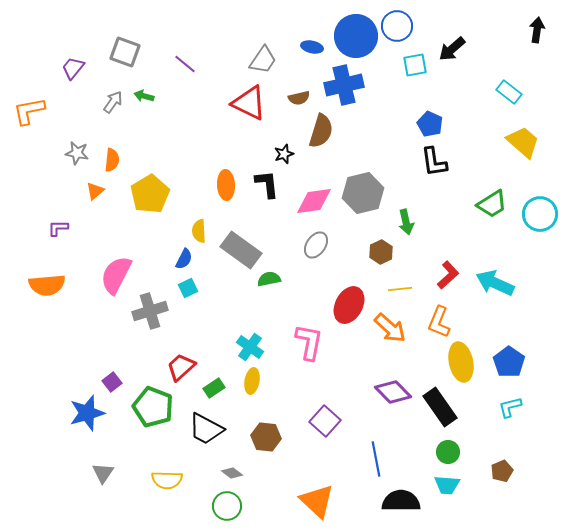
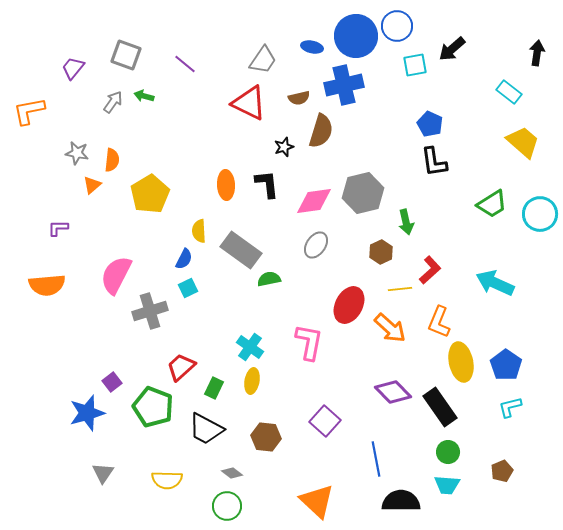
black arrow at (537, 30): moved 23 px down
gray square at (125, 52): moved 1 px right, 3 px down
black star at (284, 154): moved 7 px up
orange triangle at (95, 191): moved 3 px left, 6 px up
red L-shape at (448, 275): moved 18 px left, 5 px up
blue pentagon at (509, 362): moved 3 px left, 3 px down
green rectangle at (214, 388): rotated 30 degrees counterclockwise
